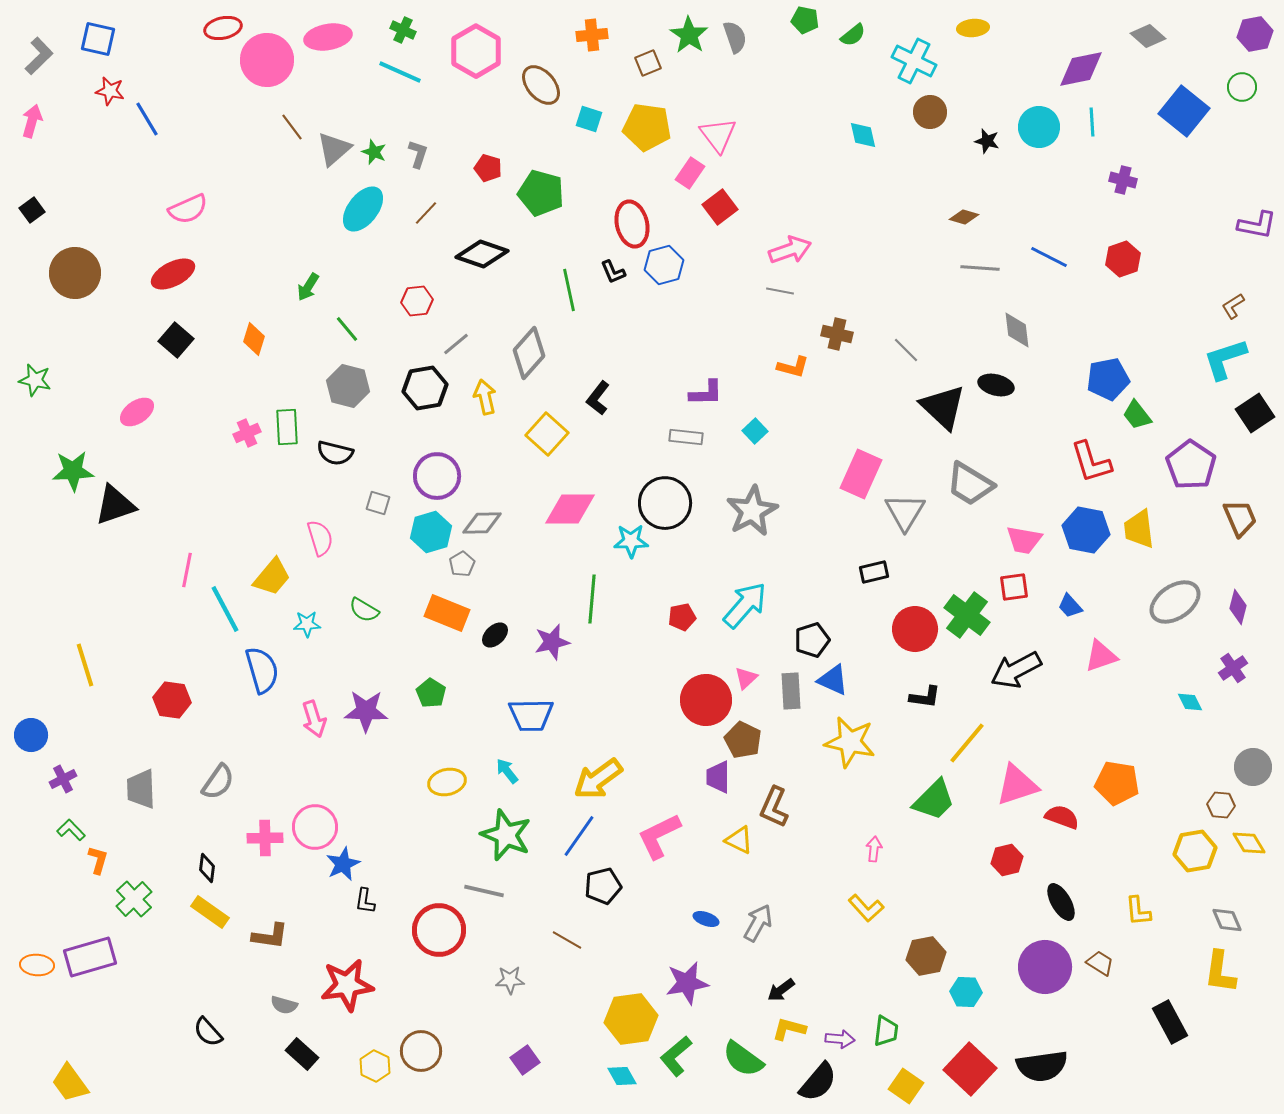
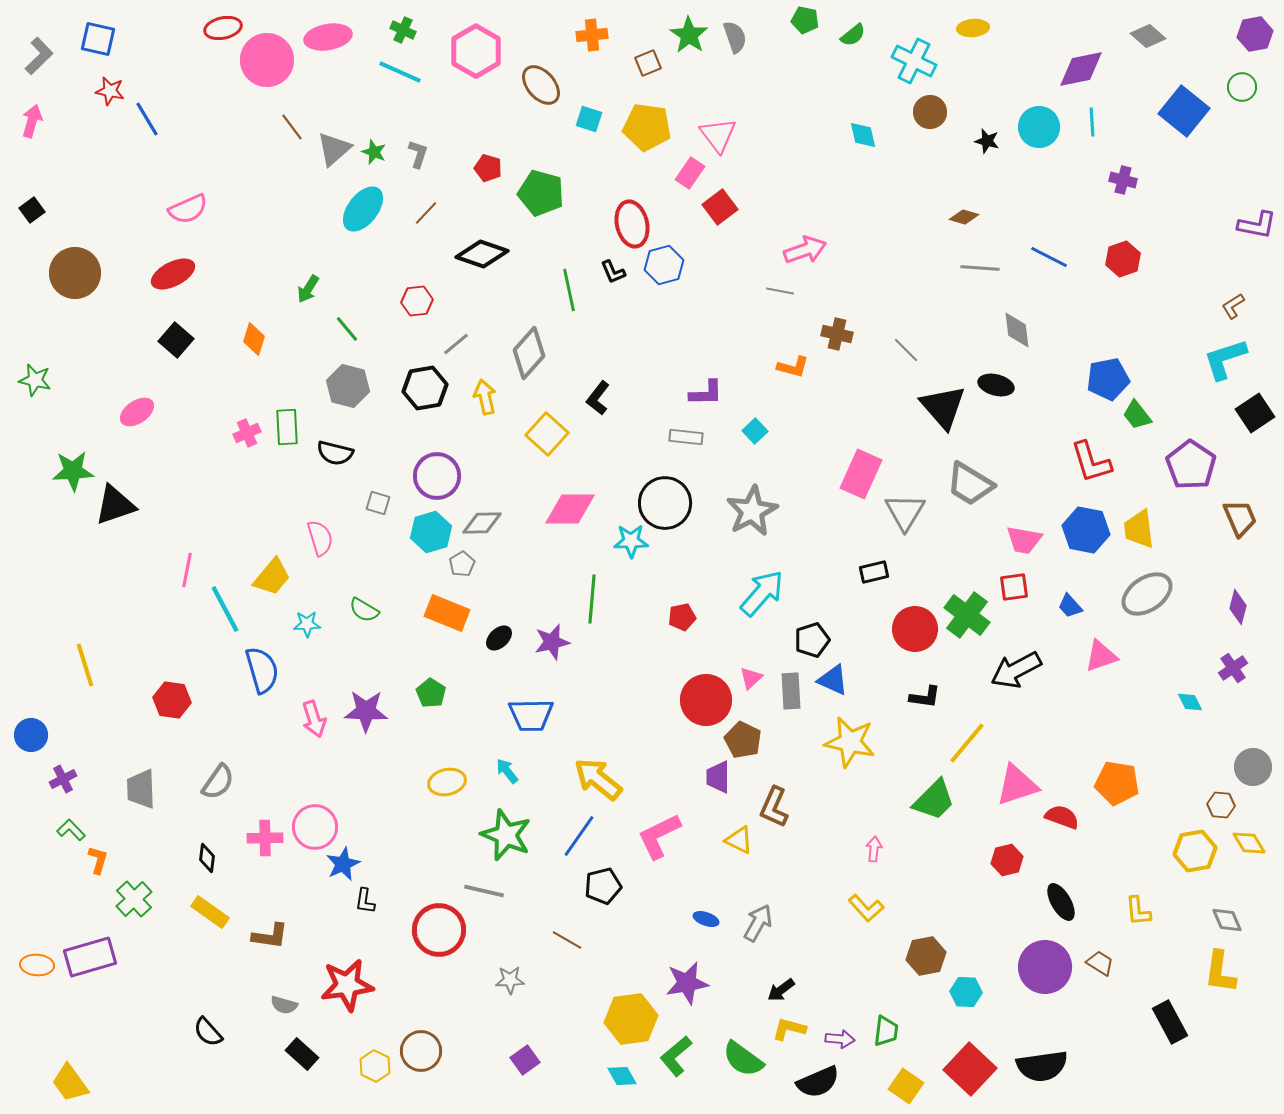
pink arrow at (790, 250): moved 15 px right
green arrow at (308, 287): moved 2 px down
black triangle at (943, 407): rotated 6 degrees clockwise
gray ellipse at (1175, 602): moved 28 px left, 8 px up
cyan arrow at (745, 605): moved 17 px right, 12 px up
black ellipse at (495, 635): moved 4 px right, 3 px down
pink triangle at (746, 678): moved 5 px right
yellow arrow at (598, 779): rotated 75 degrees clockwise
black diamond at (207, 868): moved 10 px up
black semicircle at (818, 1082): rotated 27 degrees clockwise
